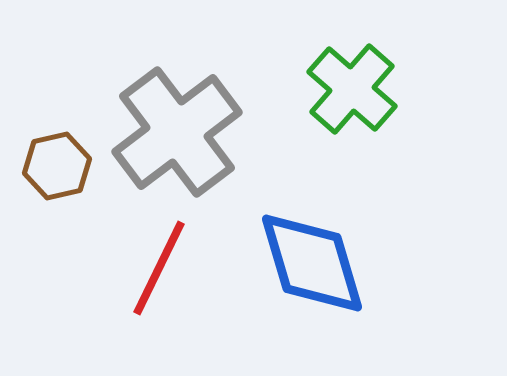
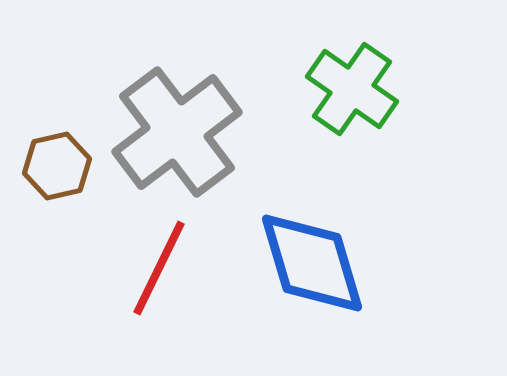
green cross: rotated 6 degrees counterclockwise
